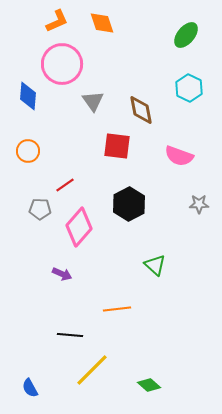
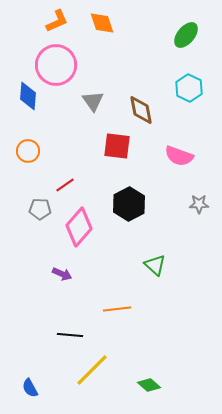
pink circle: moved 6 px left, 1 px down
